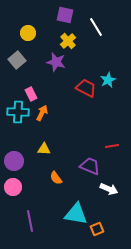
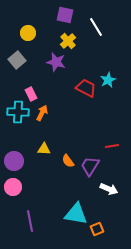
purple trapezoid: rotated 80 degrees counterclockwise
orange semicircle: moved 12 px right, 17 px up
